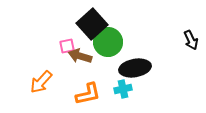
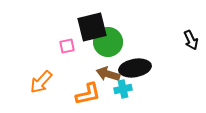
black square: moved 3 px down; rotated 28 degrees clockwise
brown arrow: moved 28 px right, 18 px down
